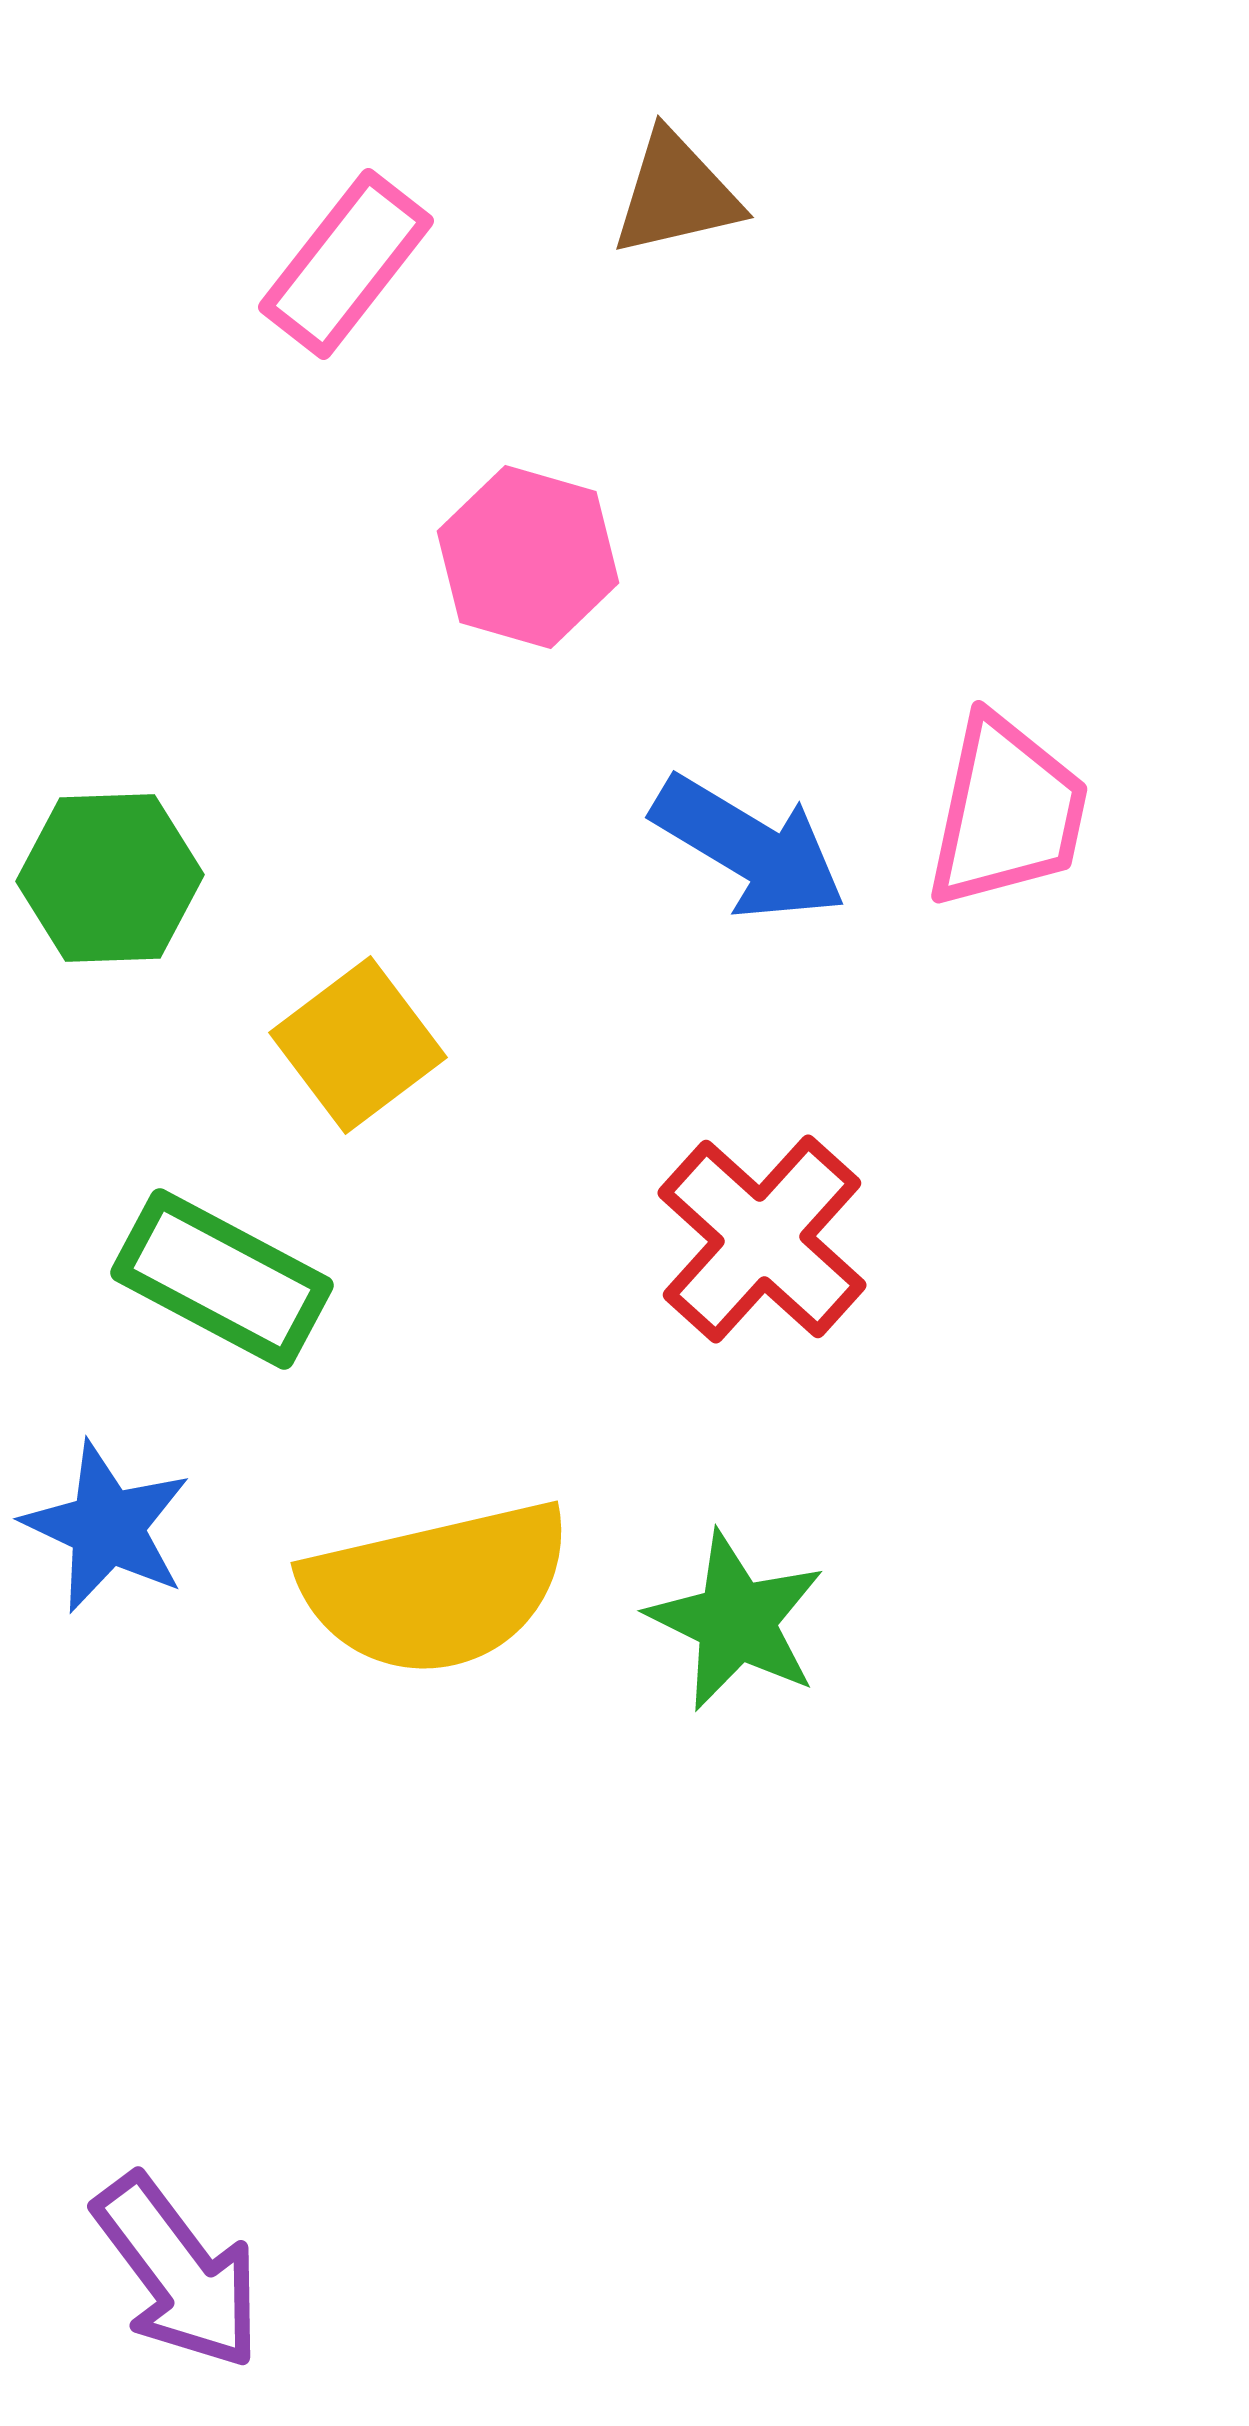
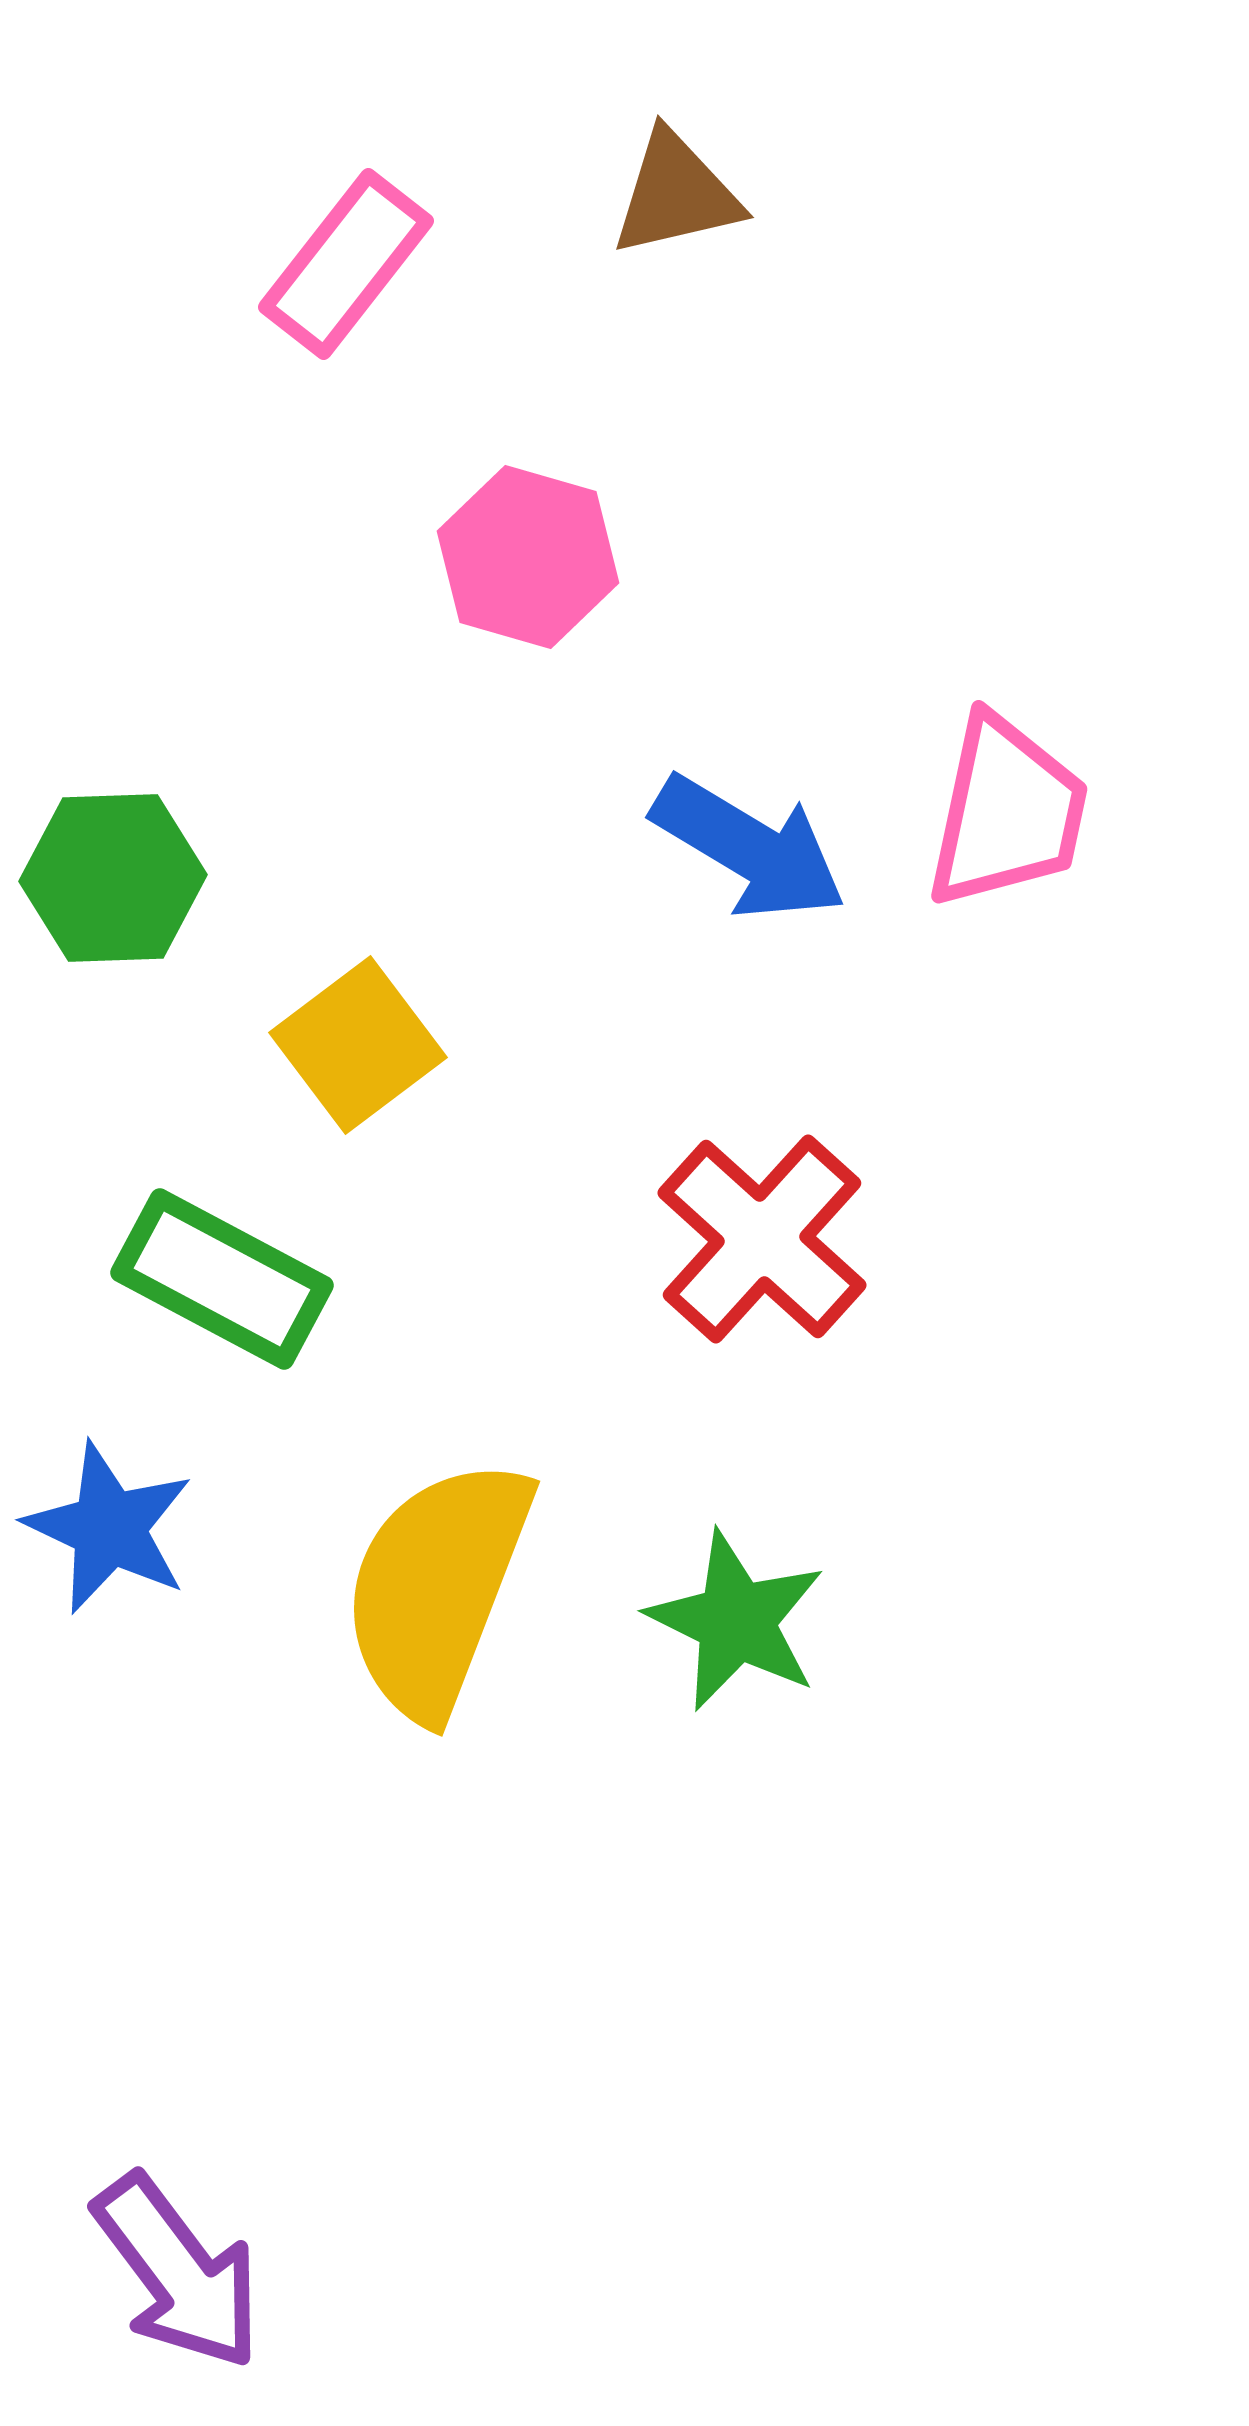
green hexagon: moved 3 px right
blue star: moved 2 px right, 1 px down
yellow semicircle: rotated 124 degrees clockwise
